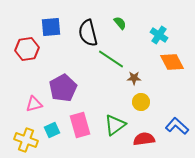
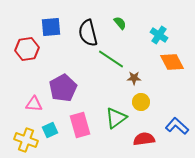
pink triangle: rotated 18 degrees clockwise
green triangle: moved 1 px right, 7 px up
cyan square: moved 2 px left
